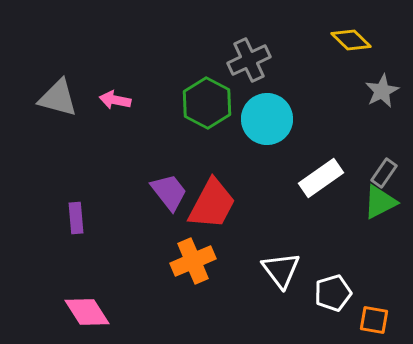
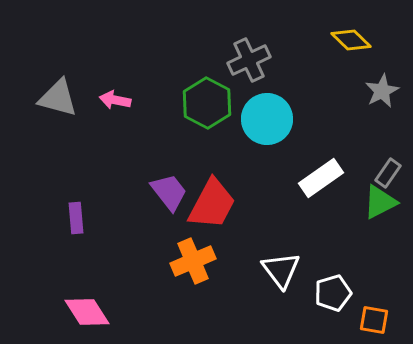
gray rectangle: moved 4 px right
